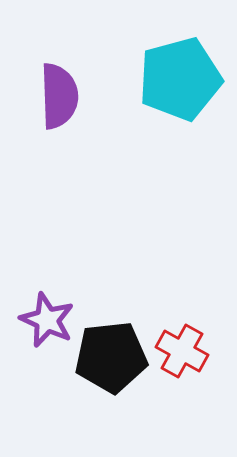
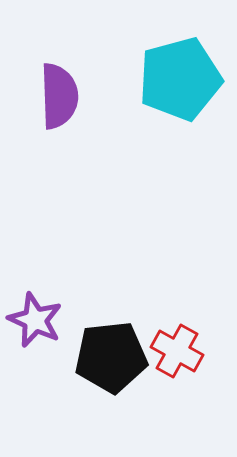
purple star: moved 12 px left
red cross: moved 5 px left
